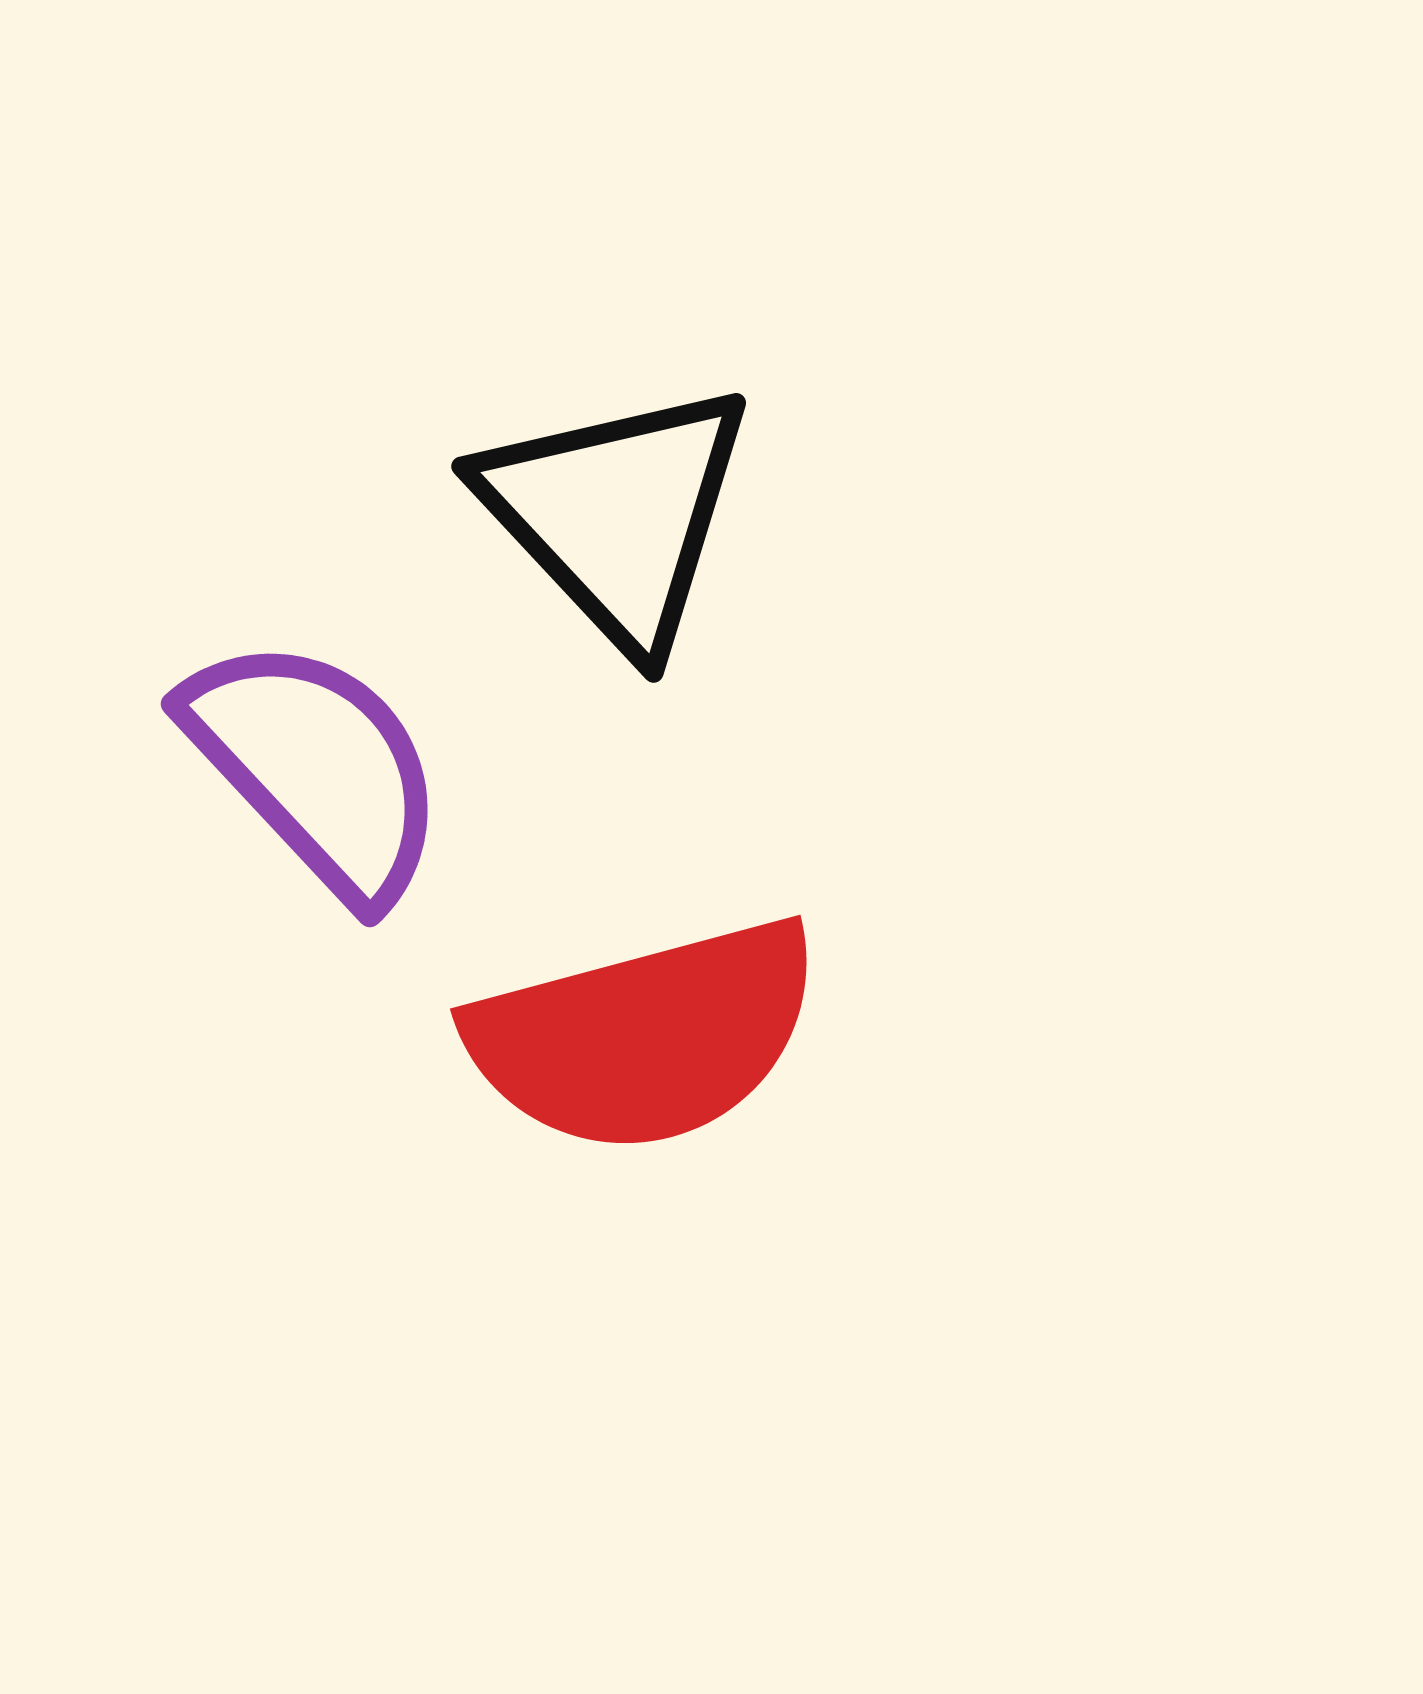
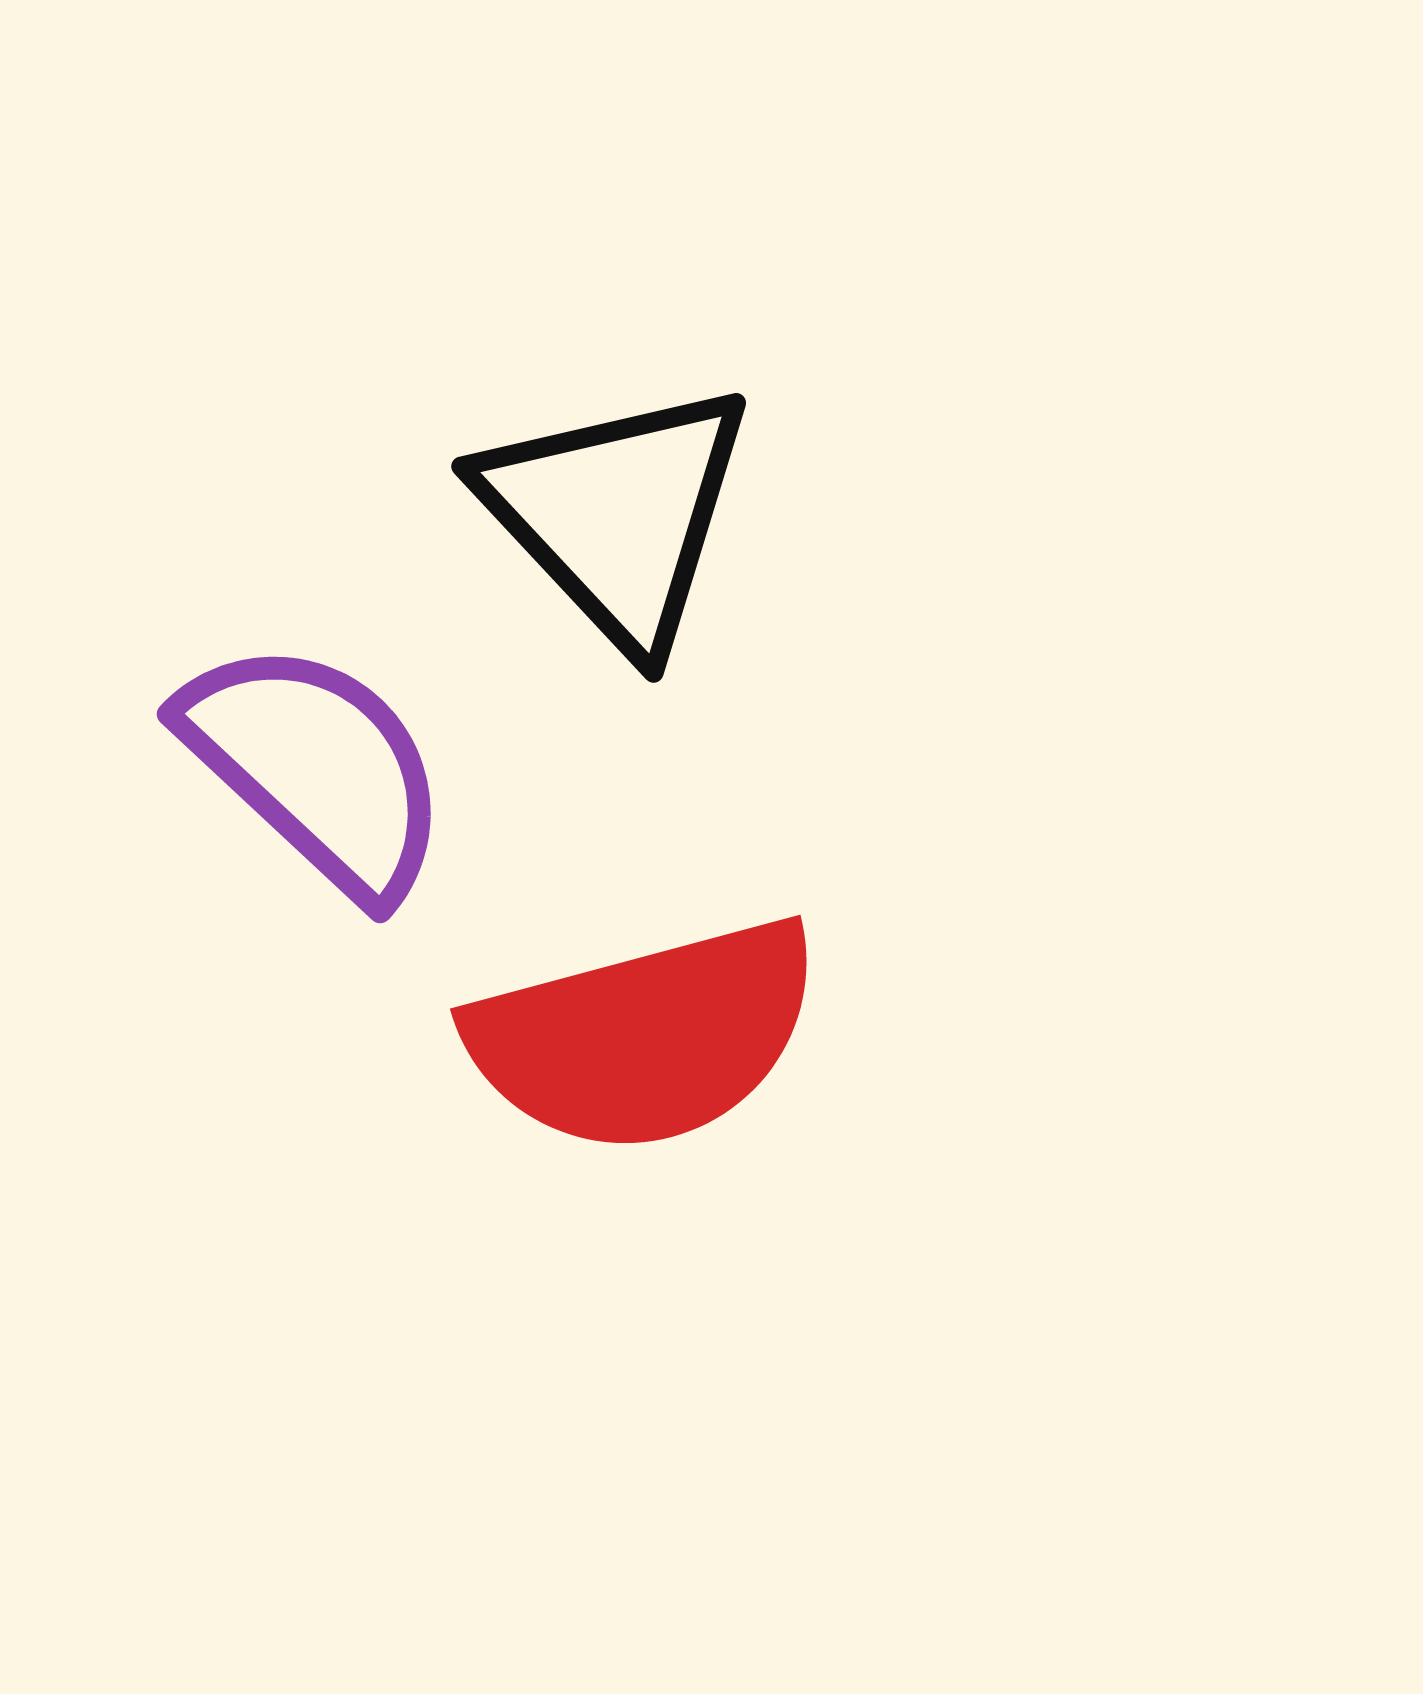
purple semicircle: rotated 4 degrees counterclockwise
